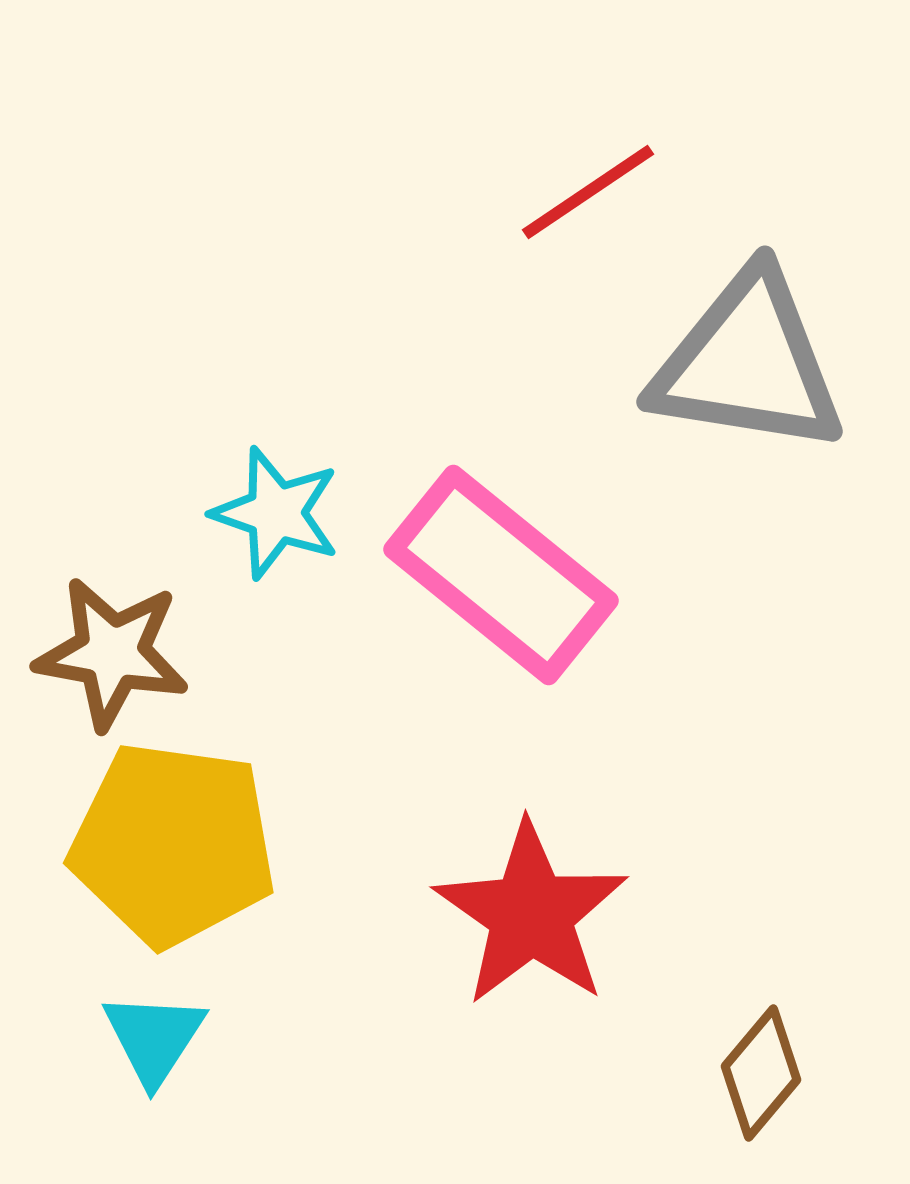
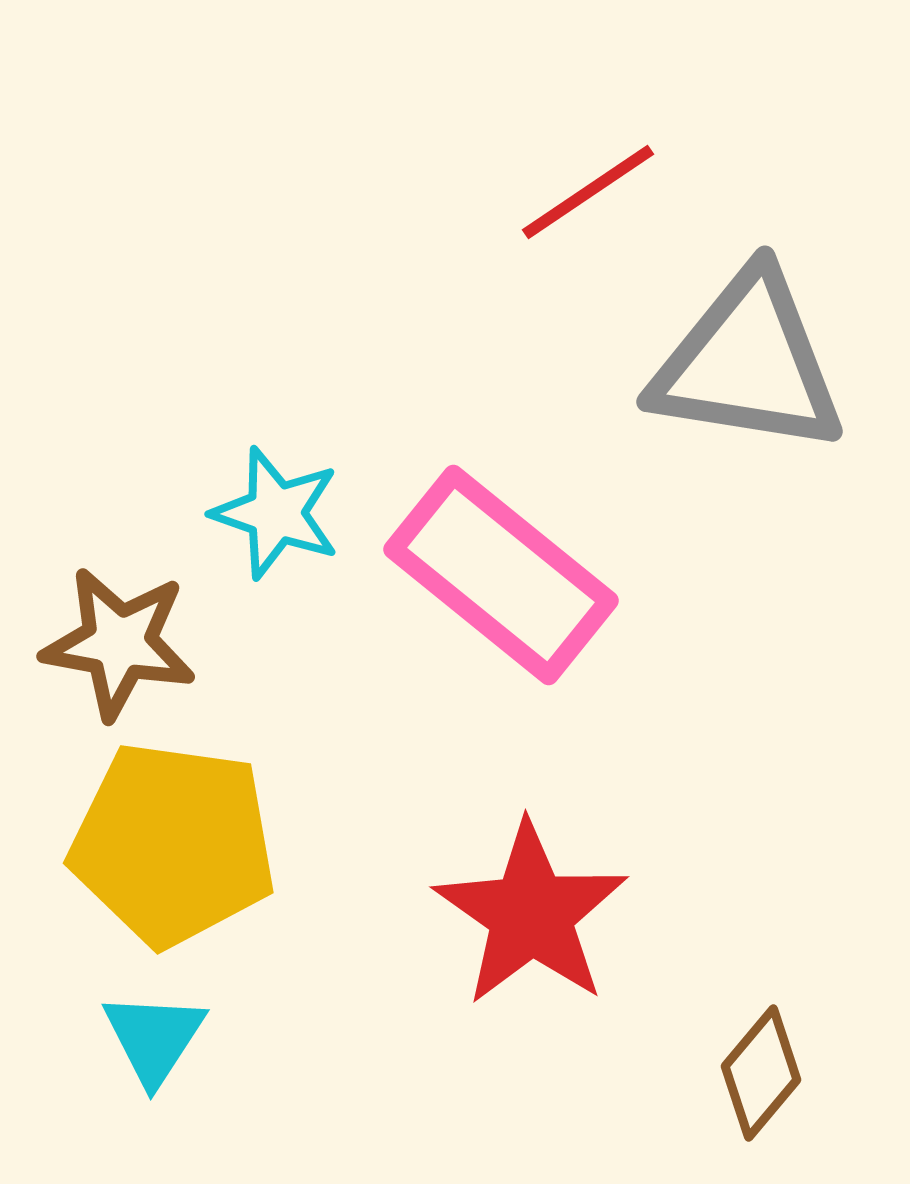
brown star: moved 7 px right, 10 px up
